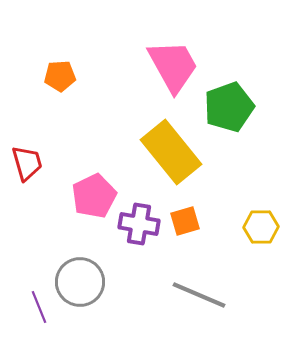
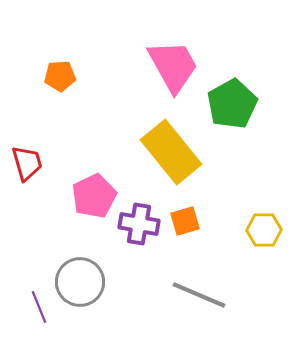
green pentagon: moved 3 px right, 3 px up; rotated 9 degrees counterclockwise
yellow hexagon: moved 3 px right, 3 px down
